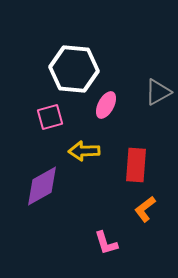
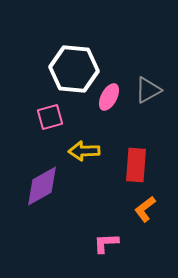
gray triangle: moved 10 px left, 2 px up
pink ellipse: moved 3 px right, 8 px up
pink L-shape: rotated 104 degrees clockwise
